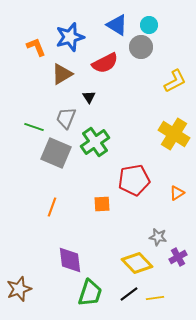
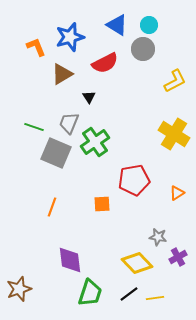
gray circle: moved 2 px right, 2 px down
gray trapezoid: moved 3 px right, 5 px down
